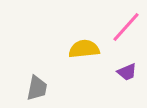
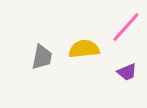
gray trapezoid: moved 5 px right, 31 px up
